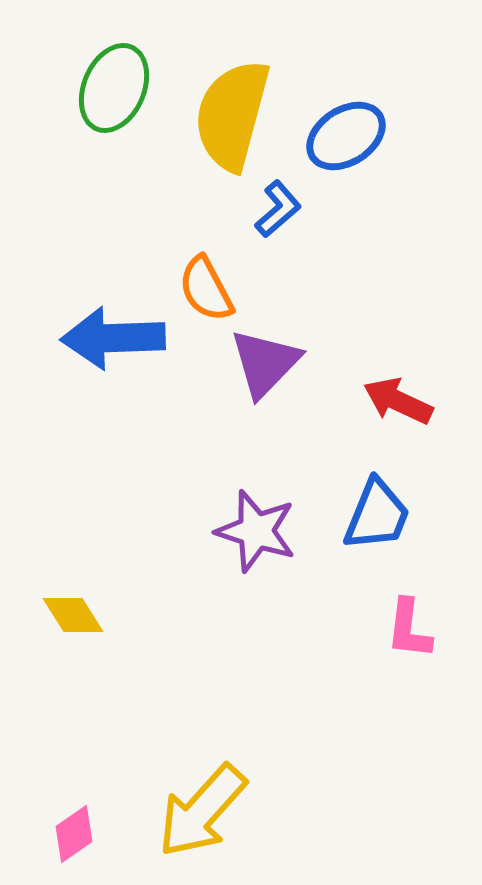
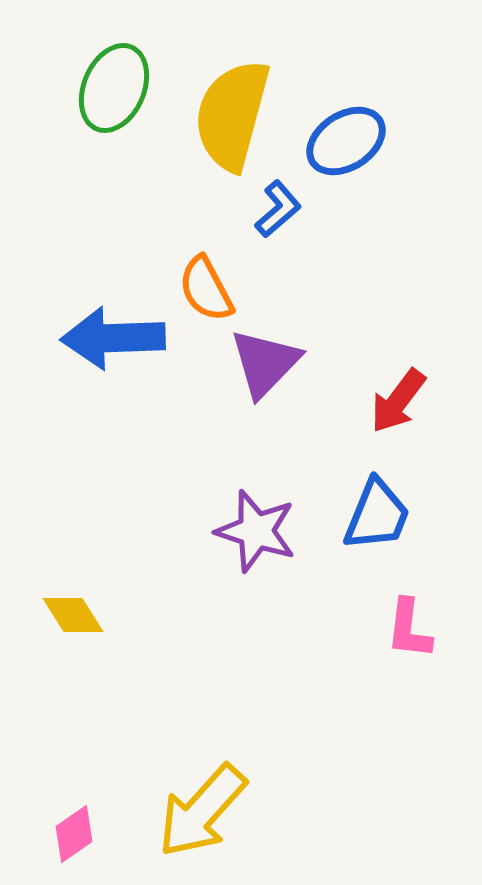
blue ellipse: moved 5 px down
red arrow: rotated 78 degrees counterclockwise
